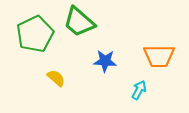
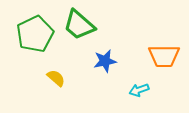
green trapezoid: moved 3 px down
orange trapezoid: moved 5 px right
blue star: rotated 15 degrees counterclockwise
cyan arrow: rotated 138 degrees counterclockwise
